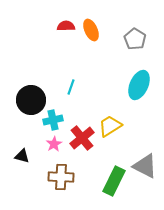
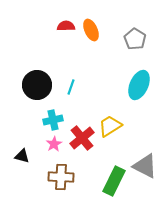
black circle: moved 6 px right, 15 px up
